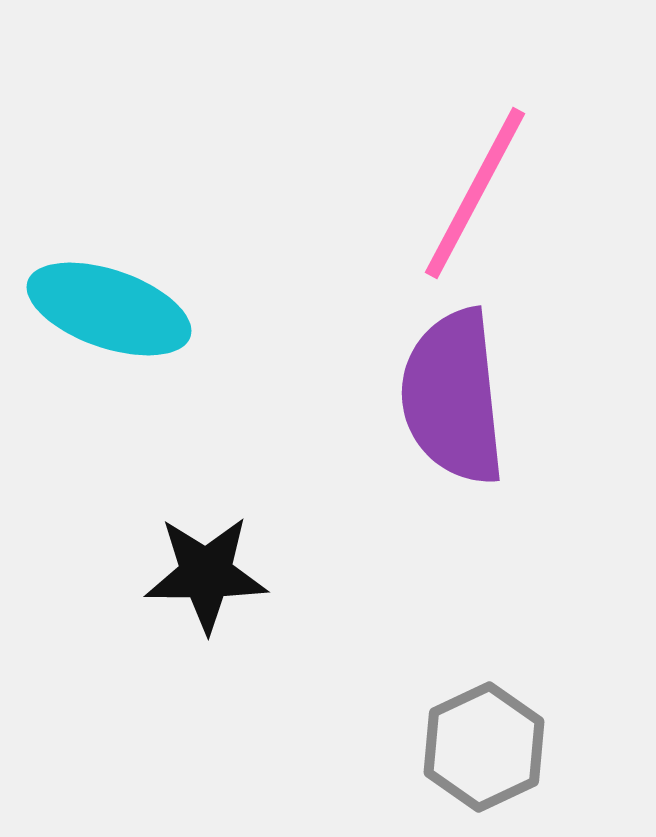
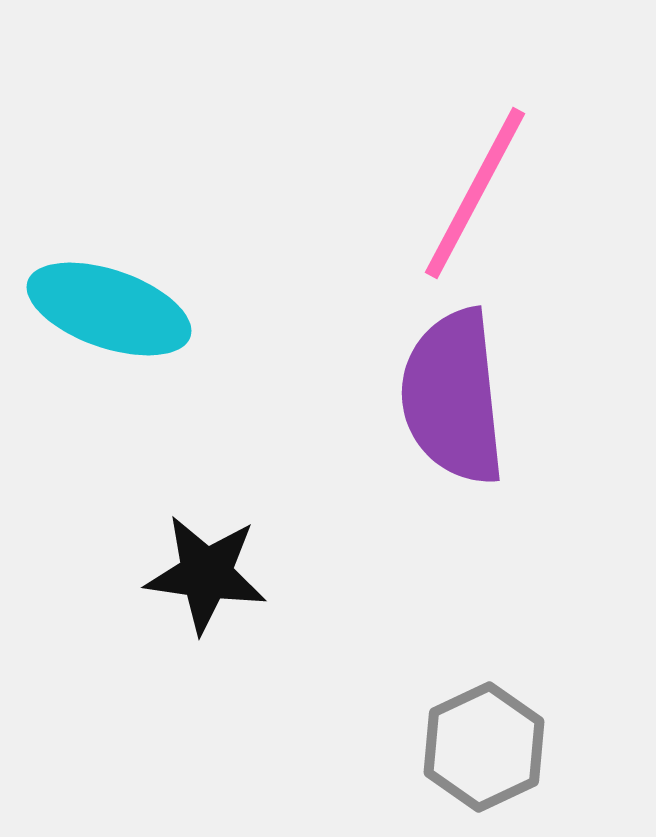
black star: rotated 8 degrees clockwise
